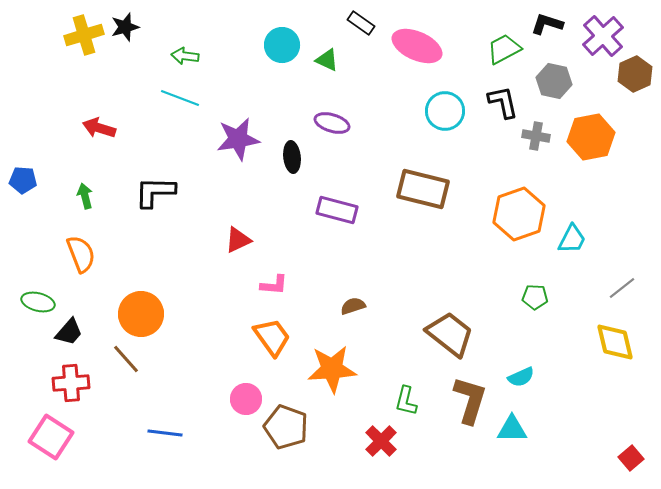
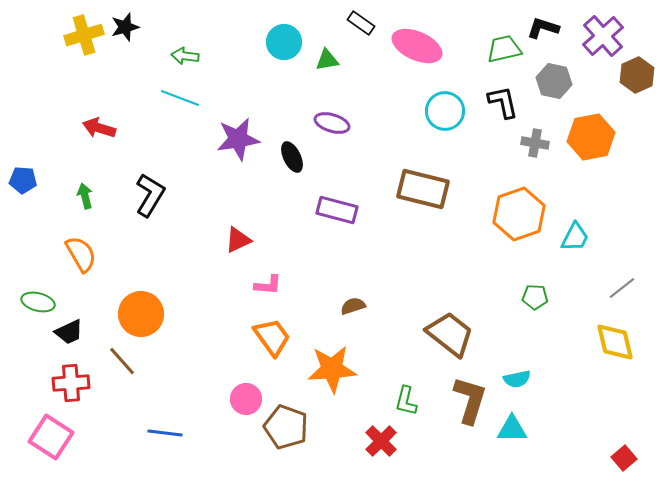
black L-shape at (547, 24): moved 4 px left, 4 px down
cyan circle at (282, 45): moved 2 px right, 3 px up
green trapezoid at (504, 49): rotated 15 degrees clockwise
green triangle at (327, 60): rotated 35 degrees counterclockwise
brown hexagon at (635, 74): moved 2 px right, 1 px down
gray cross at (536, 136): moved 1 px left, 7 px down
black ellipse at (292, 157): rotated 20 degrees counterclockwise
black L-shape at (155, 192): moved 5 px left, 3 px down; rotated 120 degrees clockwise
cyan trapezoid at (572, 239): moved 3 px right, 2 px up
orange semicircle at (81, 254): rotated 9 degrees counterclockwise
pink L-shape at (274, 285): moved 6 px left
black trapezoid at (69, 332): rotated 24 degrees clockwise
brown line at (126, 359): moved 4 px left, 2 px down
cyan semicircle at (521, 377): moved 4 px left, 2 px down; rotated 12 degrees clockwise
red square at (631, 458): moved 7 px left
